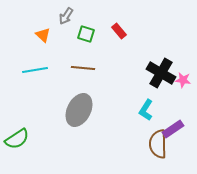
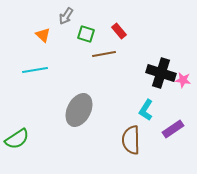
brown line: moved 21 px right, 14 px up; rotated 15 degrees counterclockwise
black cross: rotated 12 degrees counterclockwise
brown semicircle: moved 27 px left, 4 px up
